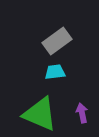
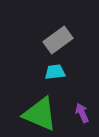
gray rectangle: moved 1 px right, 1 px up
purple arrow: rotated 12 degrees counterclockwise
